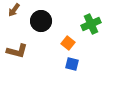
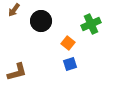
brown L-shape: moved 21 px down; rotated 30 degrees counterclockwise
blue square: moved 2 px left; rotated 32 degrees counterclockwise
